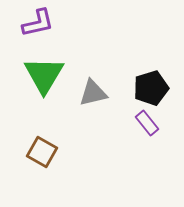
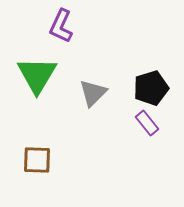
purple L-shape: moved 23 px right, 3 px down; rotated 128 degrees clockwise
green triangle: moved 7 px left
gray triangle: rotated 32 degrees counterclockwise
brown square: moved 5 px left, 8 px down; rotated 28 degrees counterclockwise
